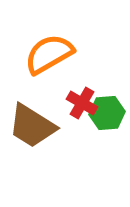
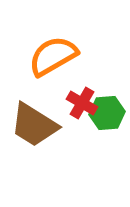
orange semicircle: moved 4 px right, 2 px down
brown trapezoid: moved 2 px right, 1 px up
